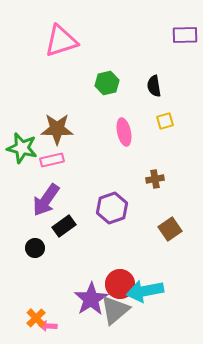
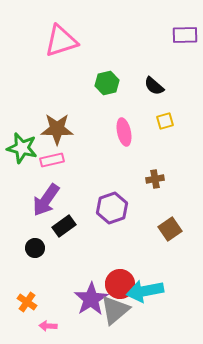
black semicircle: rotated 40 degrees counterclockwise
orange cross: moved 9 px left, 16 px up; rotated 12 degrees counterclockwise
